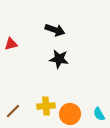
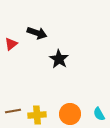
black arrow: moved 18 px left, 3 px down
red triangle: rotated 24 degrees counterclockwise
black star: rotated 24 degrees clockwise
yellow cross: moved 9 px left, 9 px down
brown line: rotated 35 degrees clockwise
